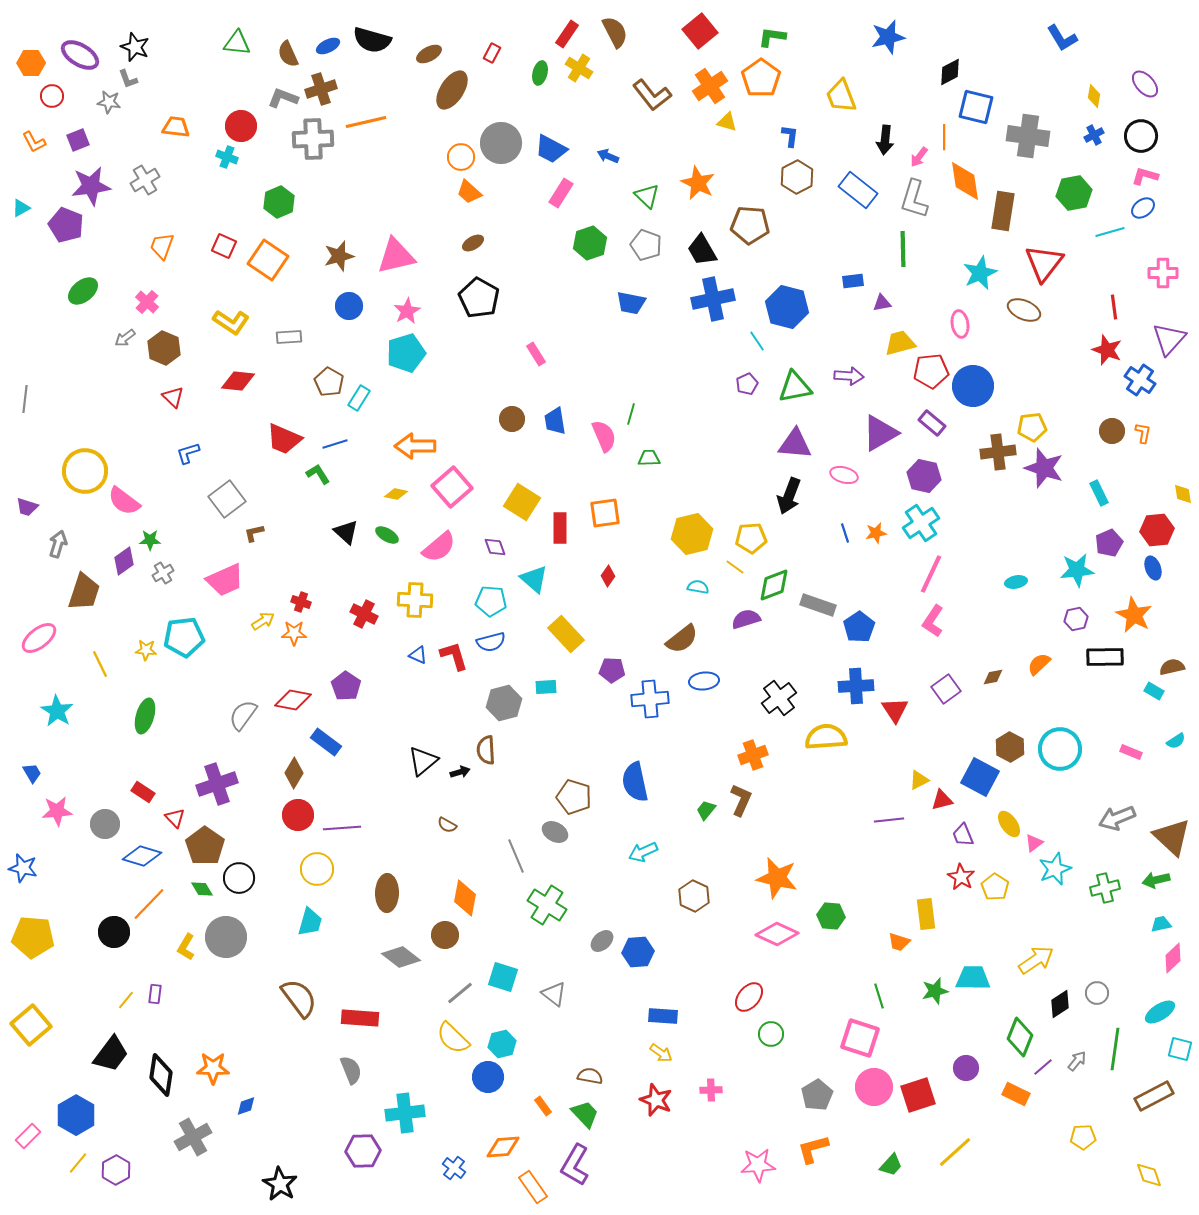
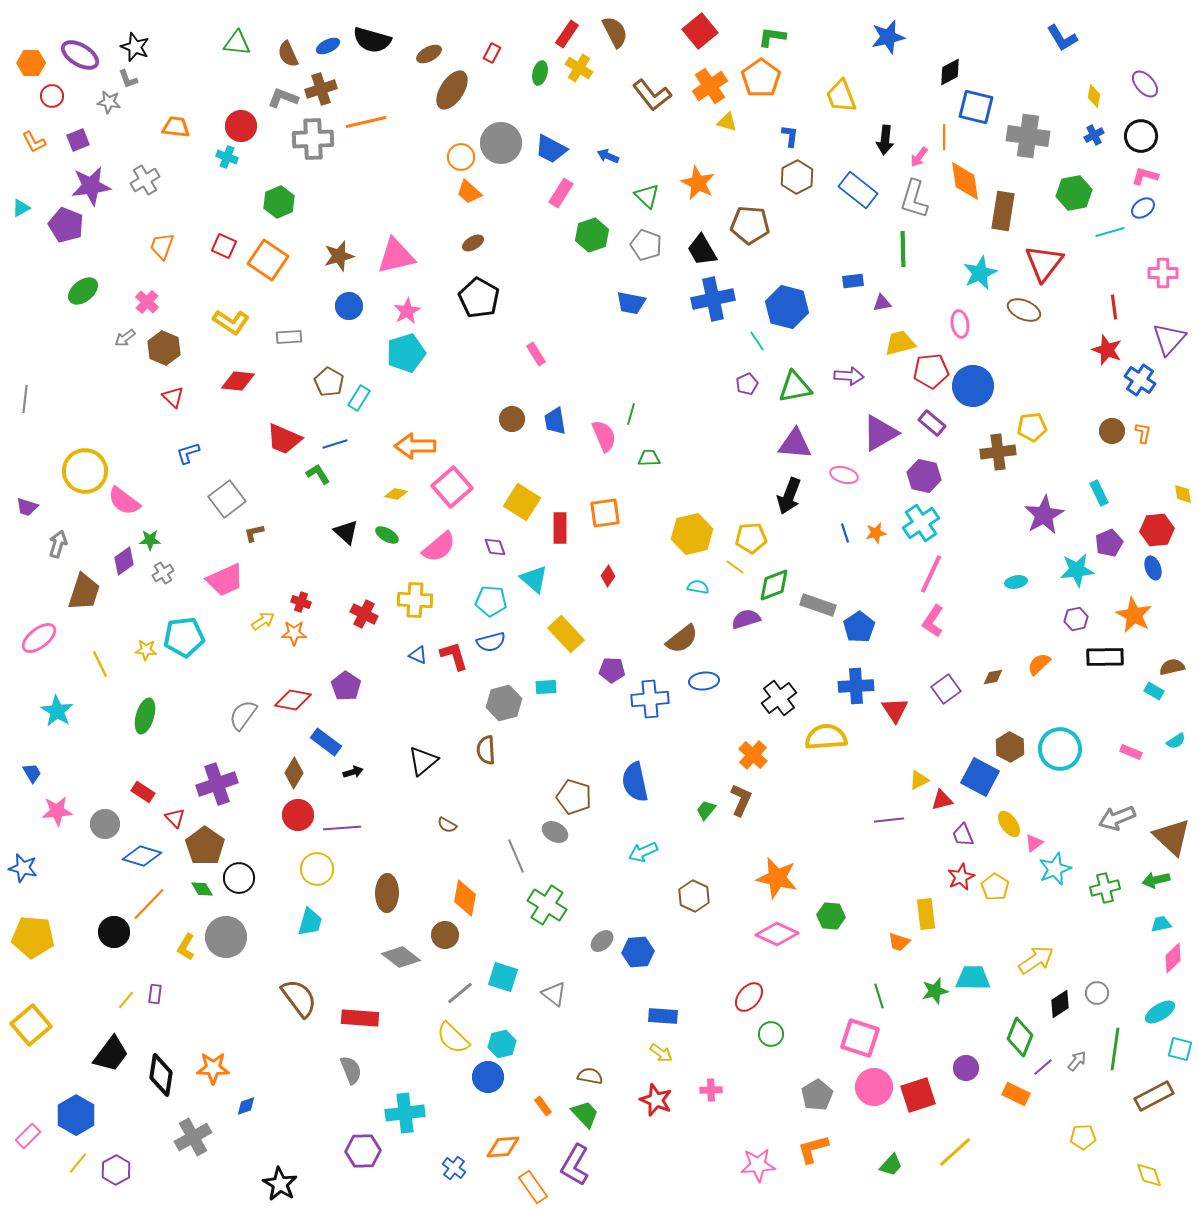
green hexagon at (590, 243): moved 2 px right, 8 px up
purple star at (1044, 468): moved 47 px down; rotated 24 degrees clockwise
orange cross at (753, 755): rotated 28 degrees counterclockwise
black arrow at (460, 772): moved 107 px left
red star at (961, 877): rotated 16 degrees clockwise
